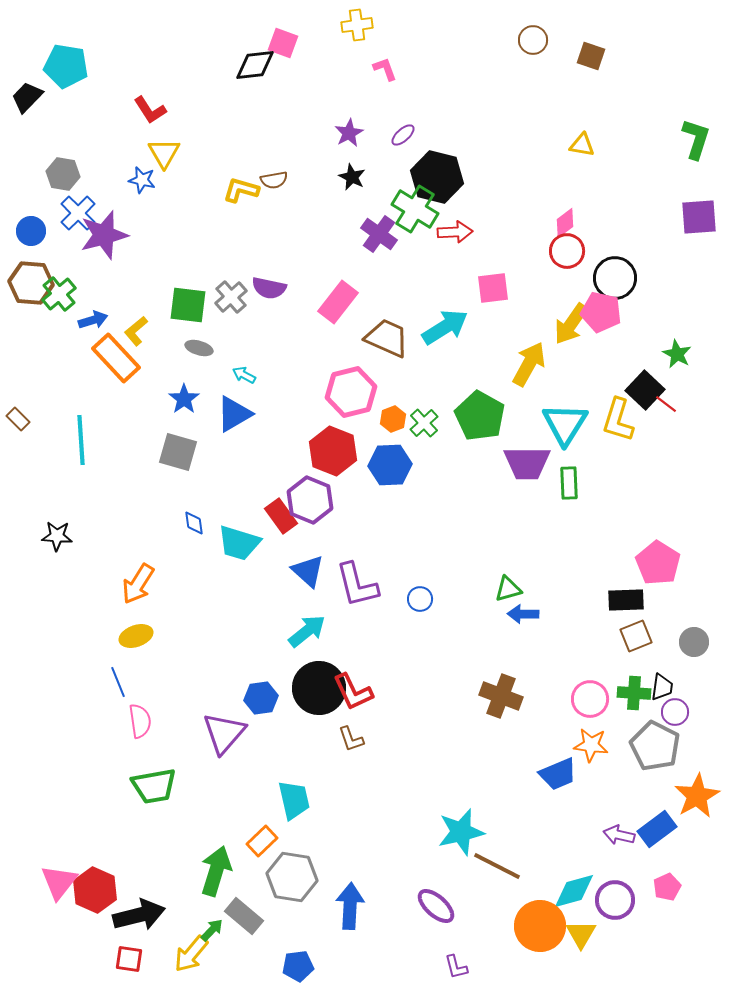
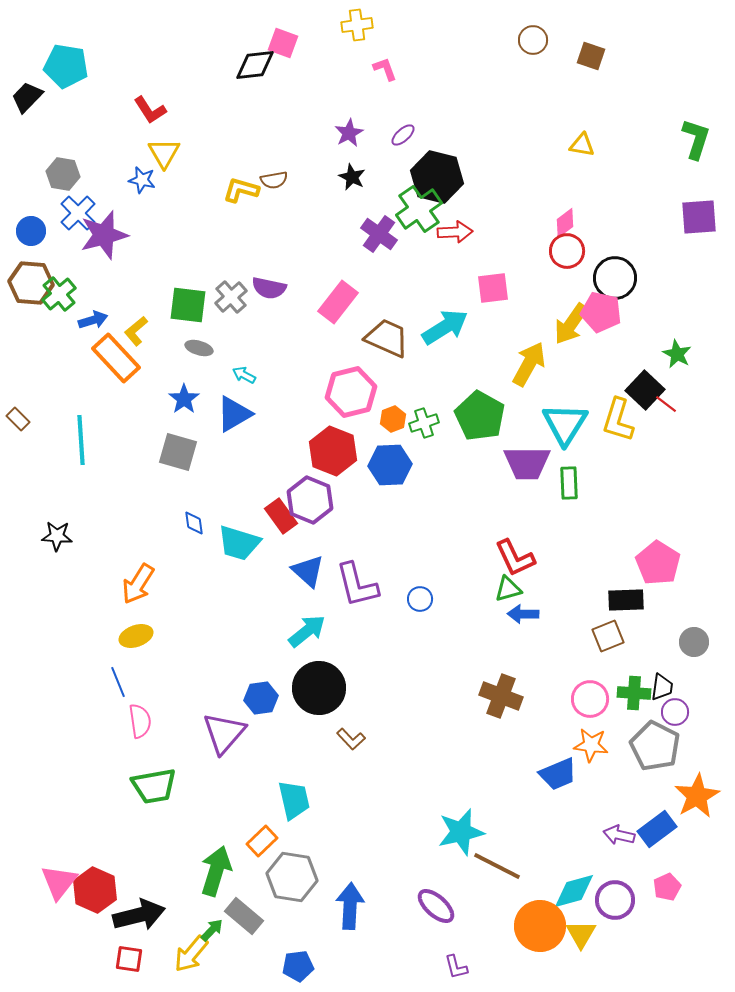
green cross at (415, 209): moved 4 px right; rotated 24 degrees clockwise
green cross at (424, 423): rotated 24 degrees clockwise
brown square at (636, 636): moved 28 px left
red L-shape at (353, 692): moved 162 px right, 134 px up
brown L-shape at (351, 739): rotated 24 degrees counterclockwise
